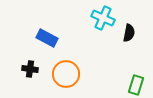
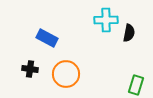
cyan cross: moved 3 px right, 2 px down; rotated 25 degrees counterclockwise
